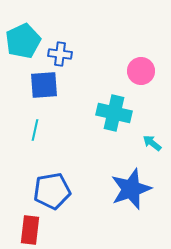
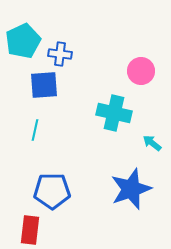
blue pentagon: rotated 9 degrees clockwise
